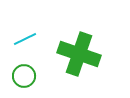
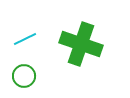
green cross: moved 2 px right, 10 px up
